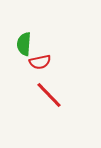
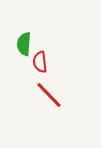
red semicircle: rotated 95 degrees clockwise
